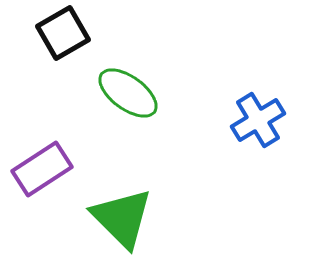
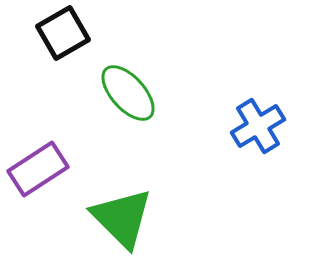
green ellipse: rotated 12 degrees clockwise
blue cross: moved 6 px down
purple rectangle: moved 4 px left
